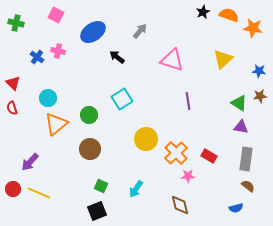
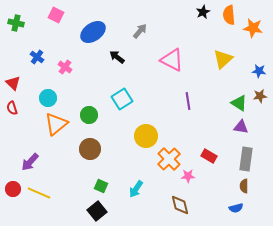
orange semicircle: rotated 114 degrees counterclockwise
pink cross: moved 7 px right, 16 px down; rotated 24 degrees clockwise
pink triangle: rotated 10 degrees clockwise
yellow circle: moved 3 px up
orange cross: moved 7 px left, 6 px down
brown semicircle: moved 4 px left; rotated 128 degrees counterclockwise
black square: rotated 18 degrees counterclockwise
